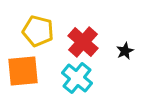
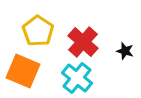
yellow pentagon: rotated 20 degrees clockwise
black star: rotated 30 degrees counterclockwise
orange square: rotated 28 degrees clockwise
